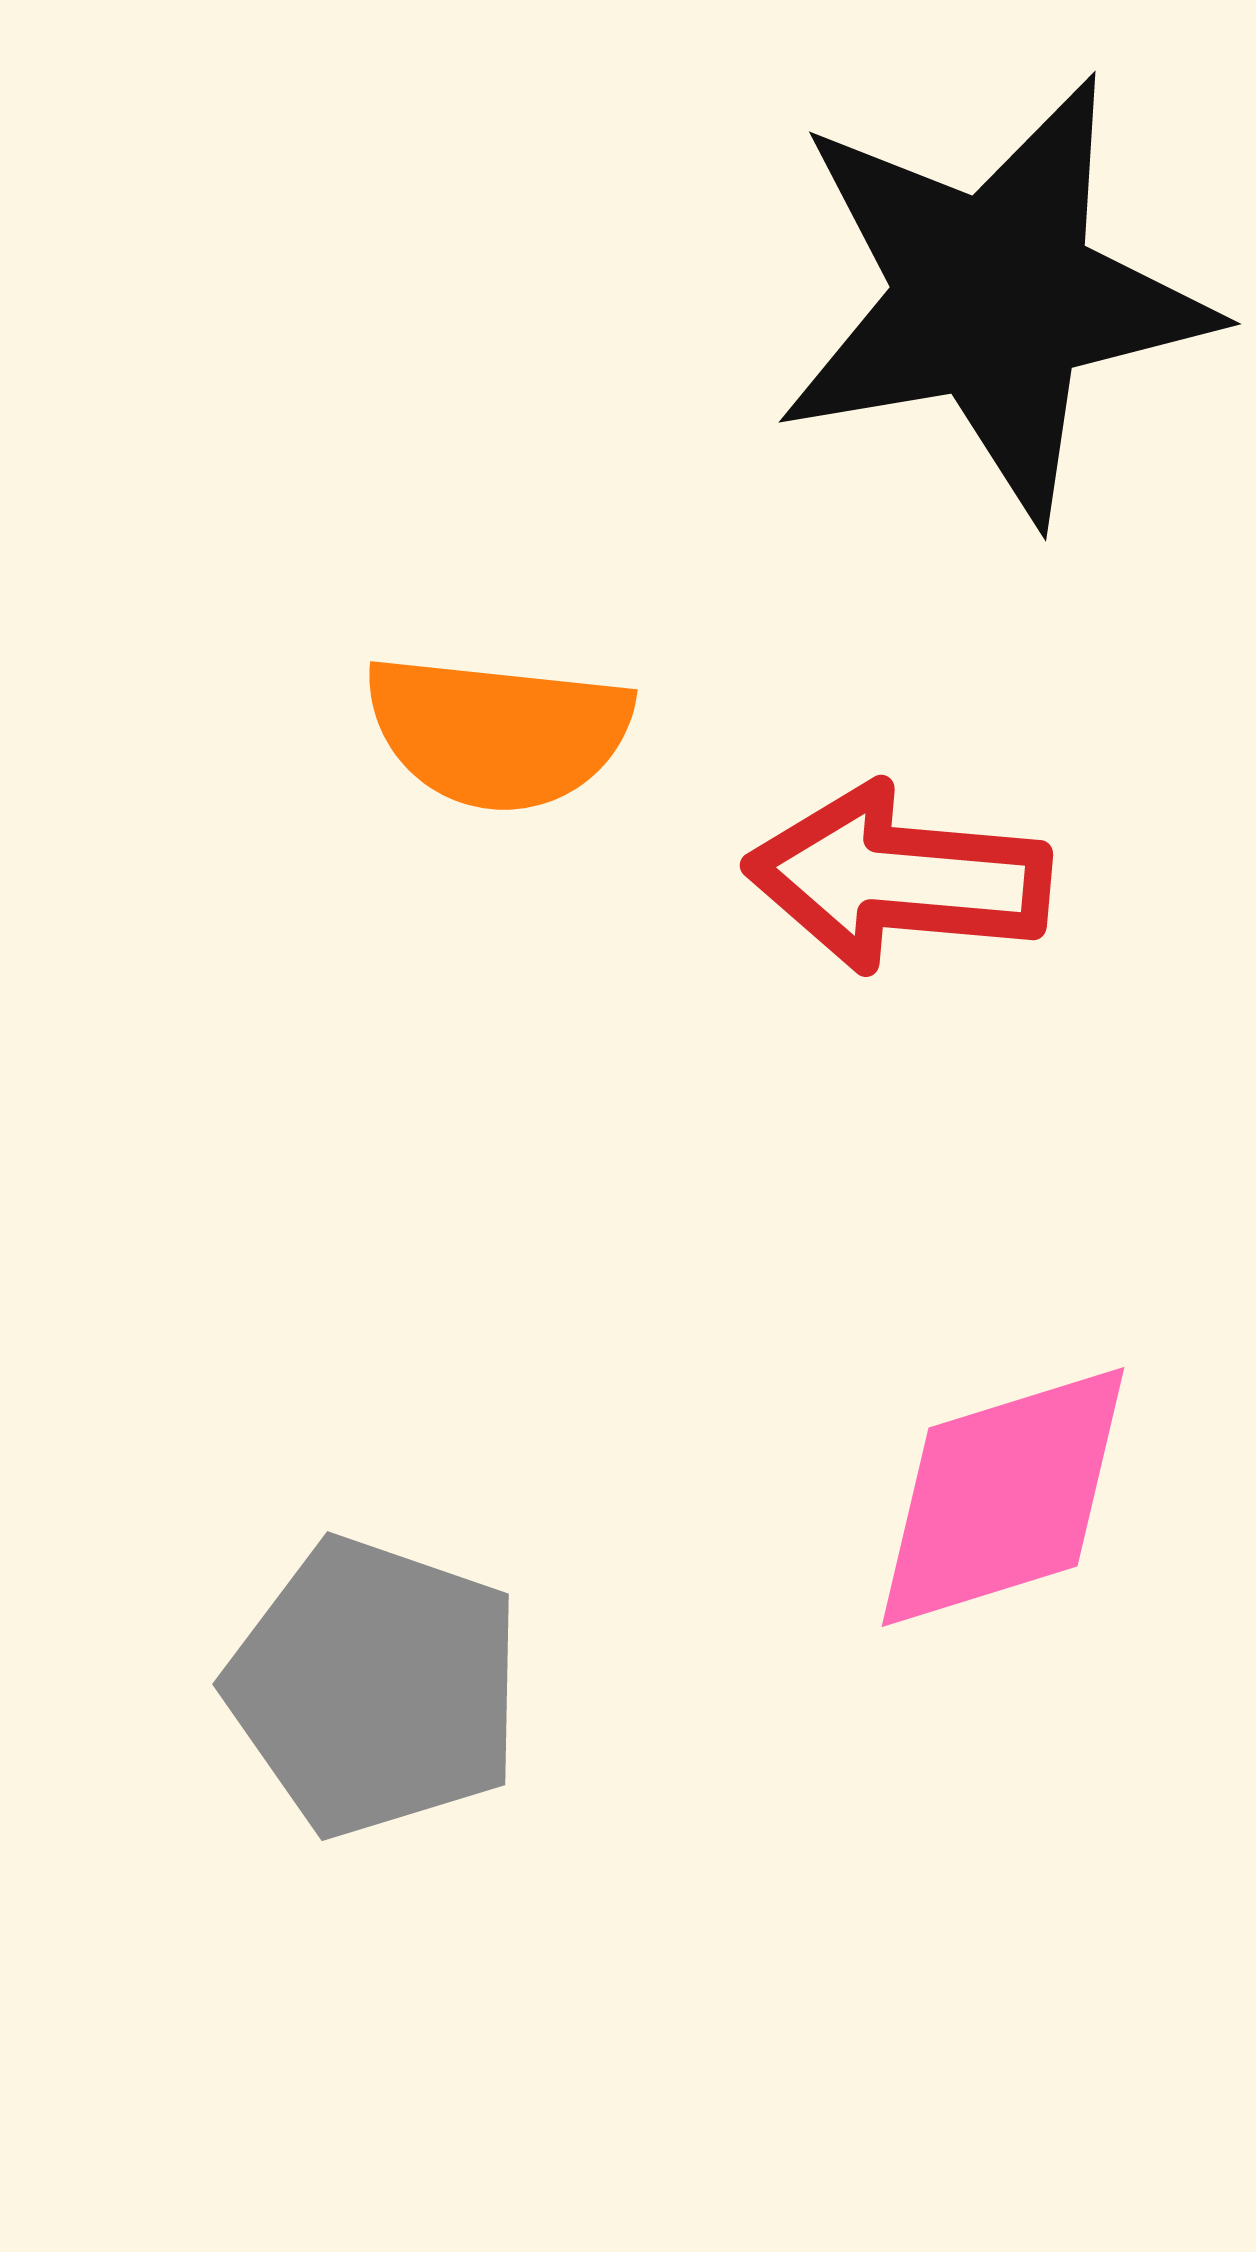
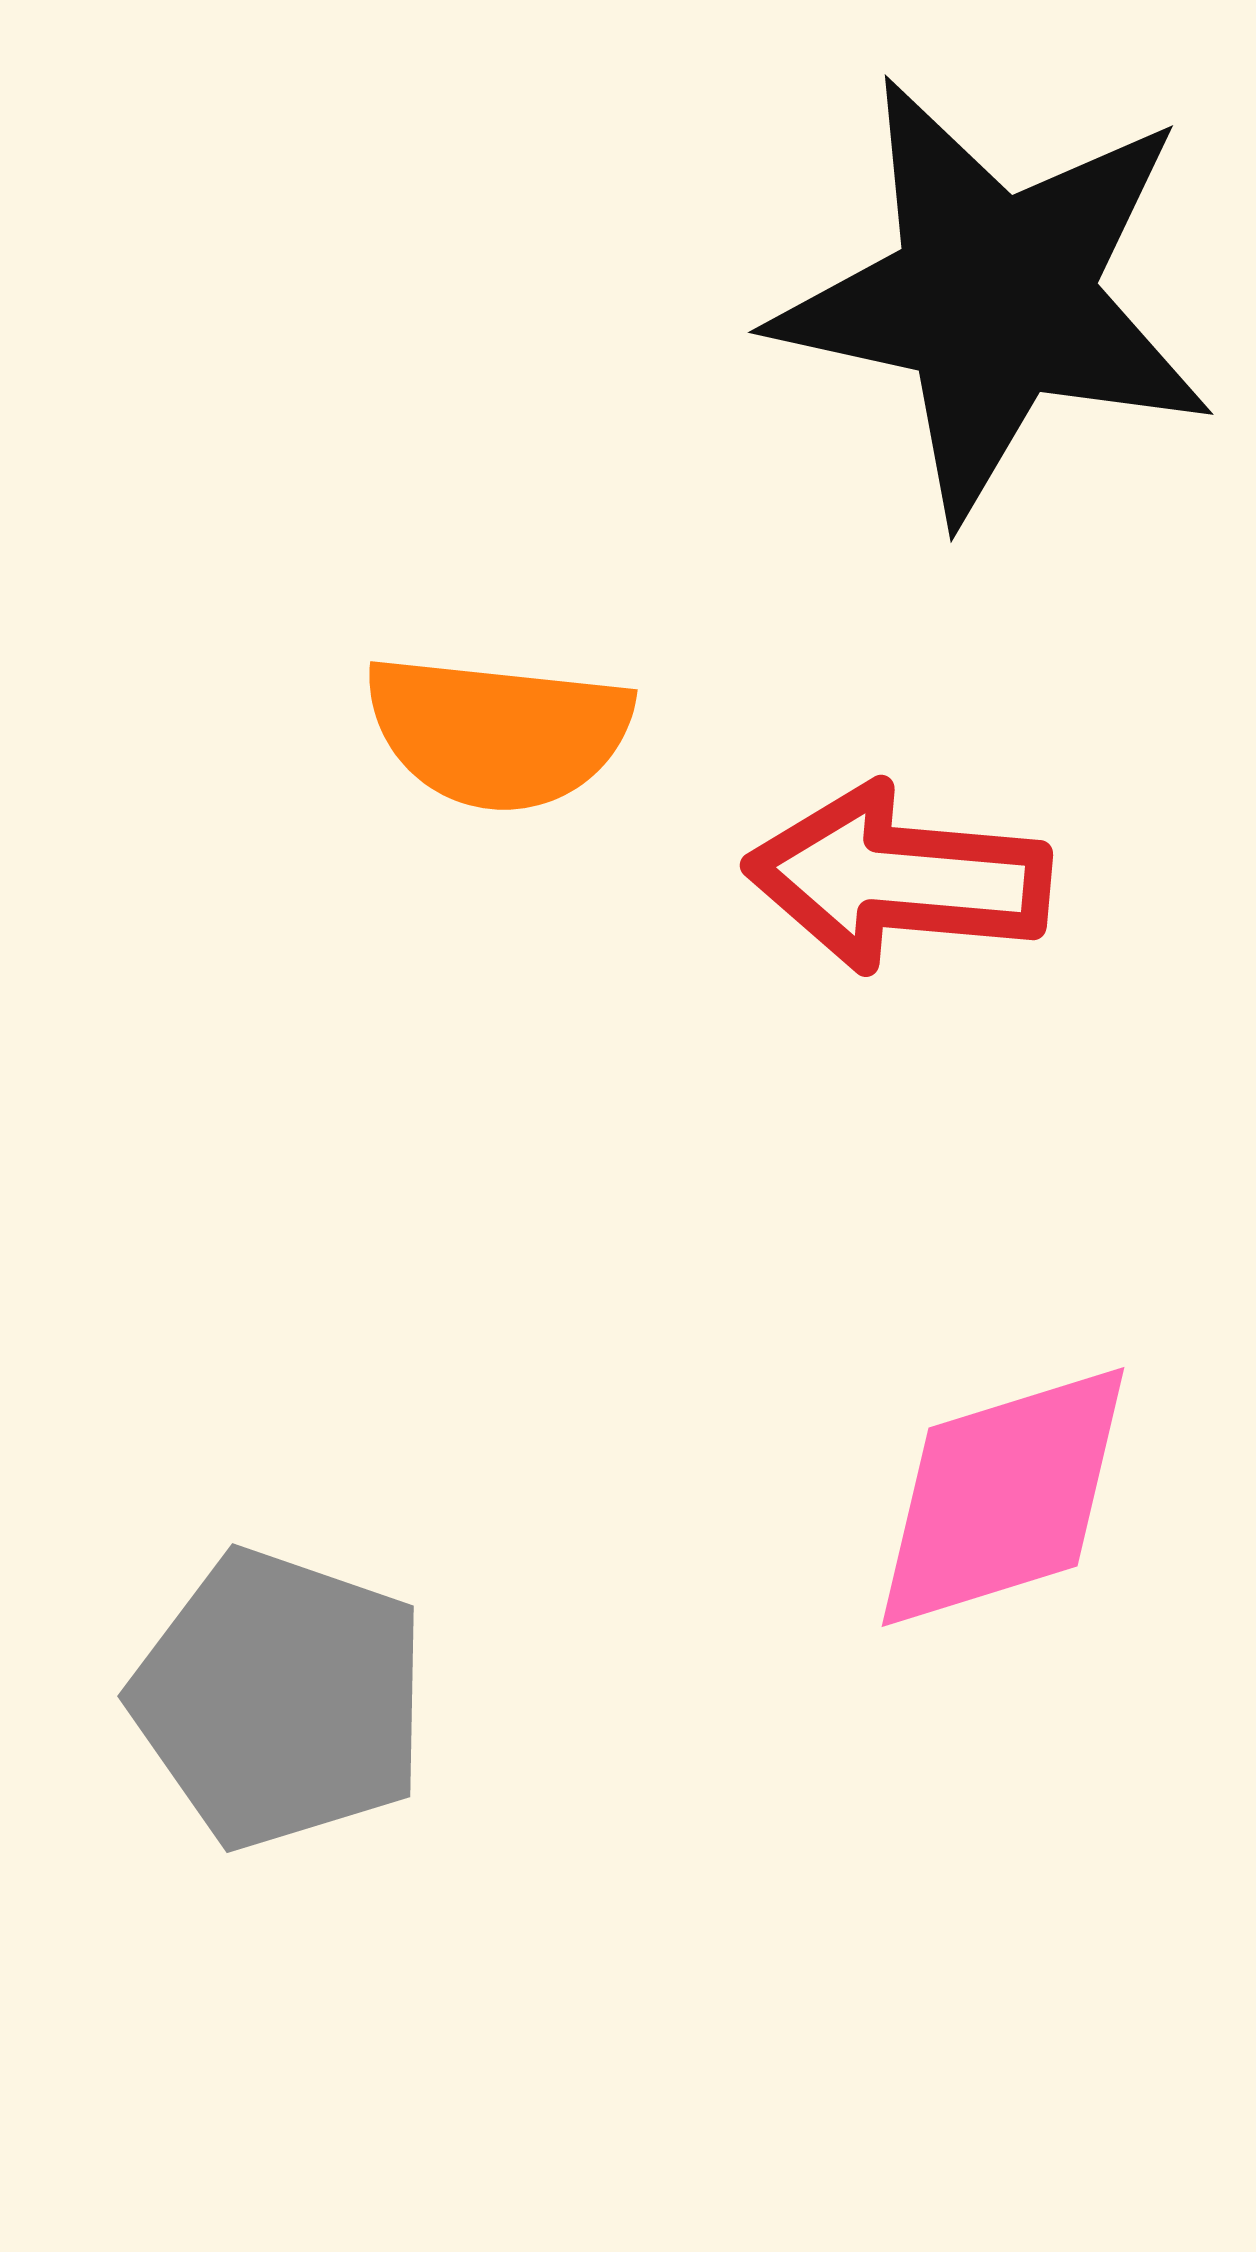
black star: rotated 22 degrees clockwise
gray pentagon: moved 95 px left, 12 px down
